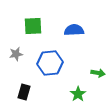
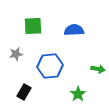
blue hexagon: moved 3 px down
green arrow: moved 4 px up
black rectangle: rotated 14 degrees clockwise
